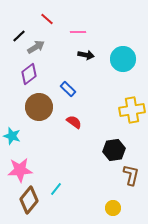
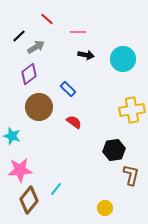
yellow circle: moved 8 px left
